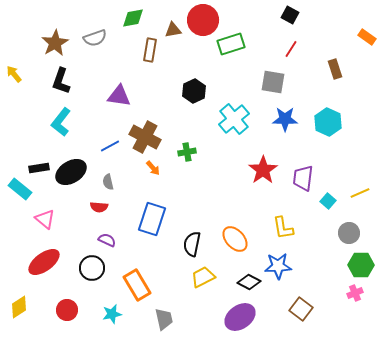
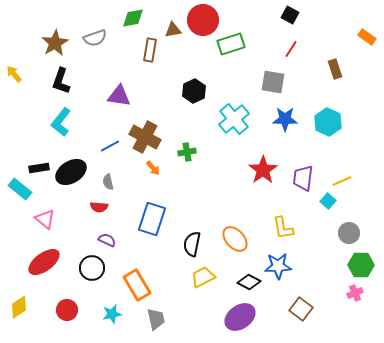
yellow line at (360, 193): moved 18 px left, 12 px up
gray trapezoid at (164, 319): moved 8 px left
